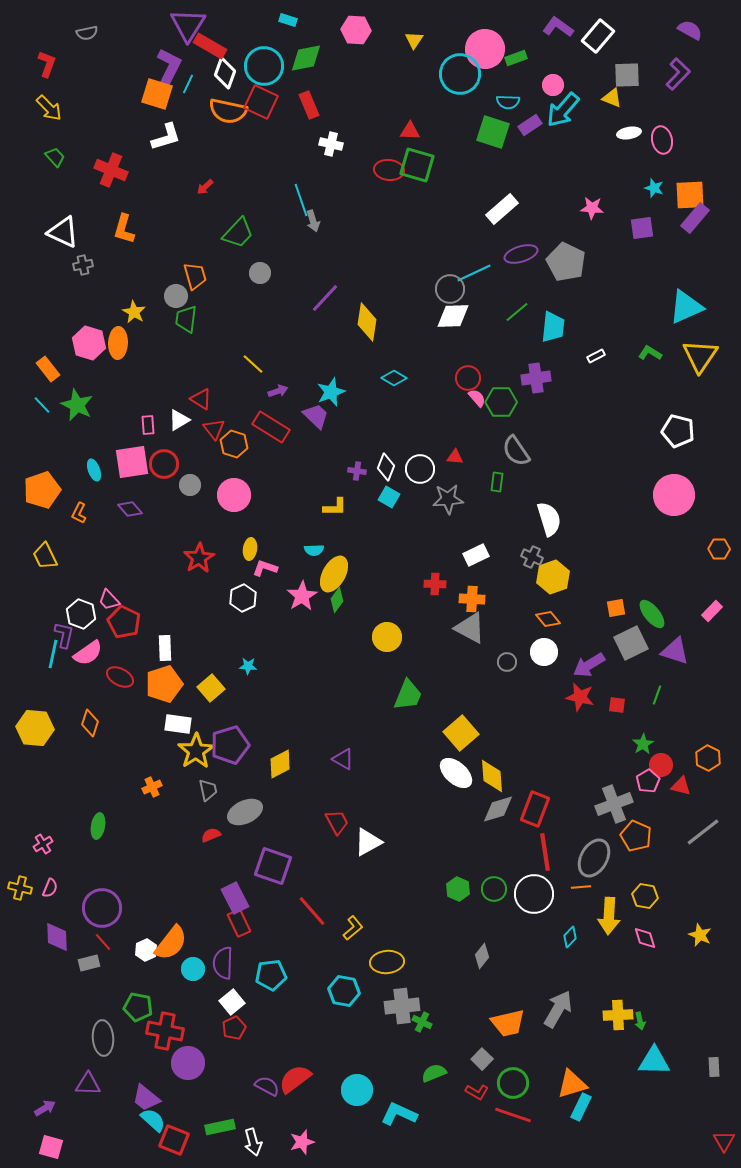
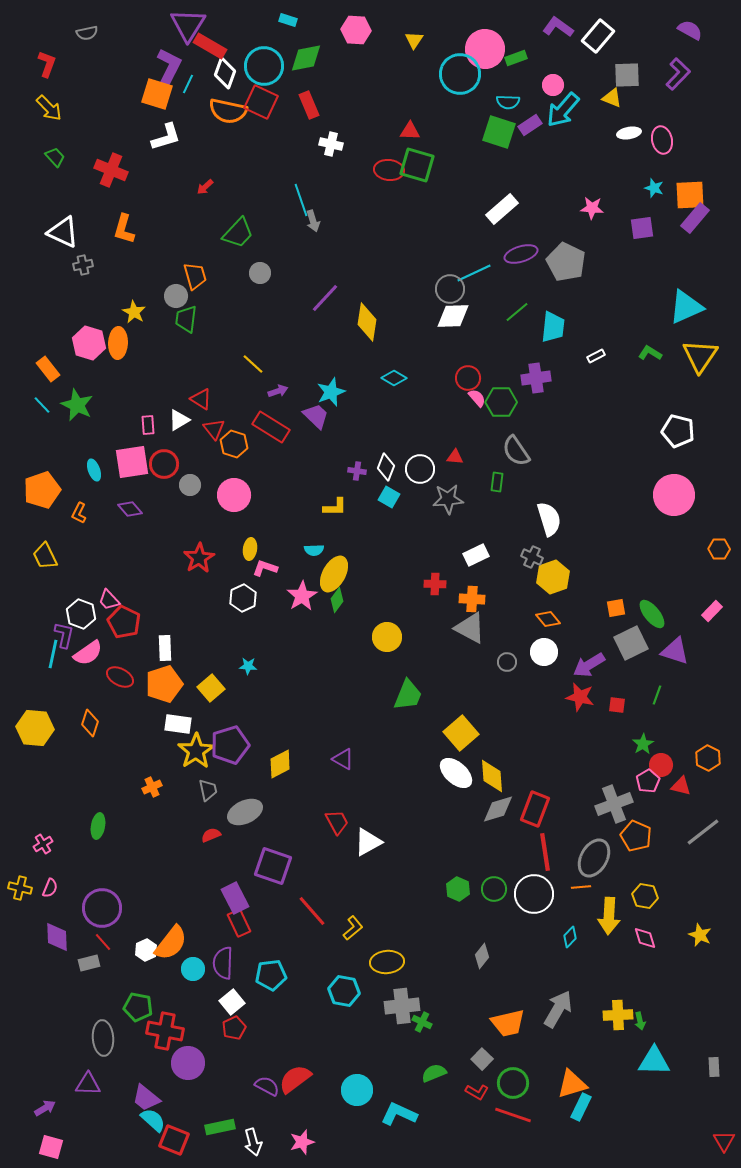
green square at (493, 132): moved 6 px right
